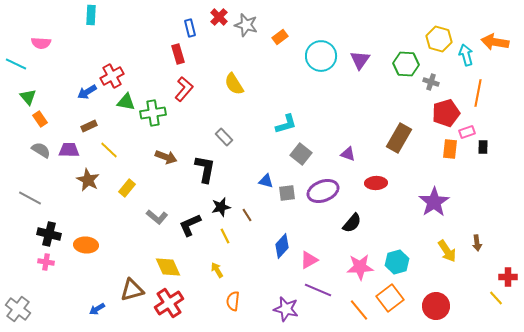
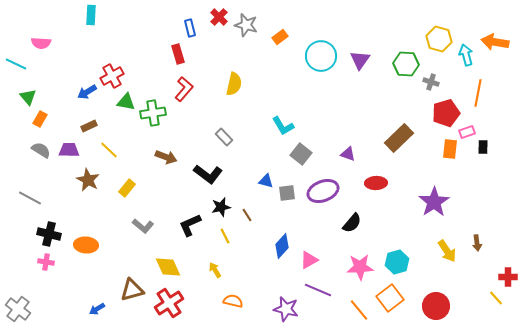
yellow semicircle at (234, 84): rotated 135 degrees counterclockwise
orange rectangle at (40, 119): rotated 63 degrees clockwise
cyan L-shape at (286, 124): moved 3 px left, 2 px down; rotated 75 degrees clockwise
brown rectangle at (399, 138): rotated 16 degrees clockwise
black L-shape at (205, 169): moved 3 px right, 5 px down; rotated 116 degrees clockwise
gray L-shape at (157, 217): moved 14 px left, 9 px down
yellow arrow at (217, 270): moved 2 px left
orange semicircle at (233, 301): rotated 96 degrees clockwise
